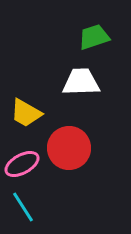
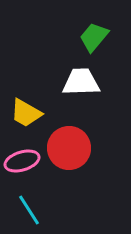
green trapezoid: rotated 32 degrees counterclockwise
pink ellipse: moved 3 px up; rotated 12 degrees clockwise
cyan line: moved 6 px right, 3 px down
